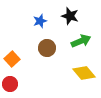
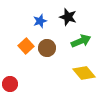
black star: moved 2 px left, 1 px down
orange square: moved 14 px right, 13 px up
